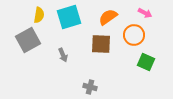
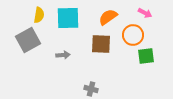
cyan square: moved 1 px left, 1 px down; rotated 15 degrees clockwise
orange circle: moved 1 px left
gray arrow: rotated 72 degrees counterclockwise
green square: moved 6 px up; rotated 30 degrees counterclockwise
gray cross: moved 1 px right, 2 px down
